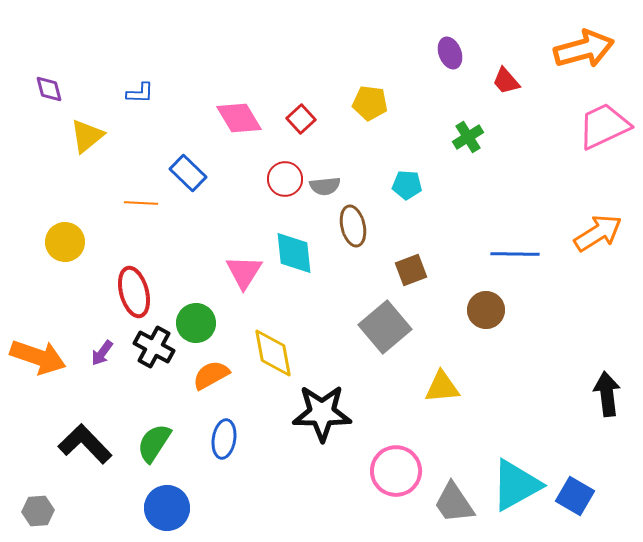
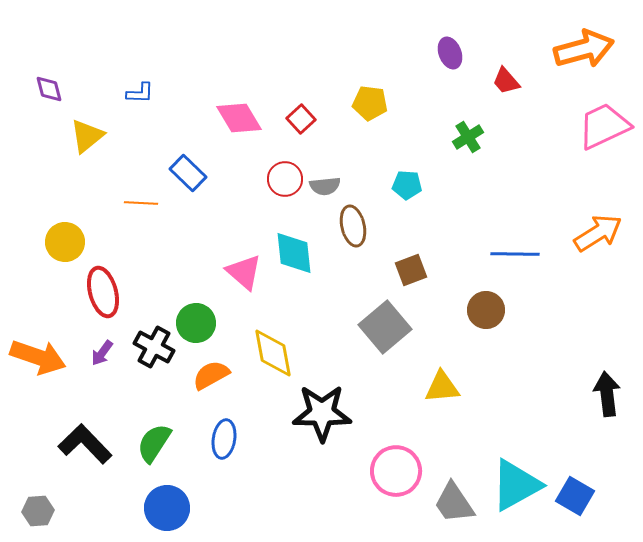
pink triangle at (244, 272): rotated 21 degrees counterclockwise
red ellipse at (134, 292): moved 31 px left
